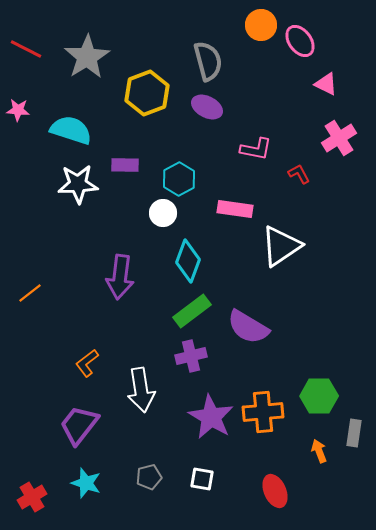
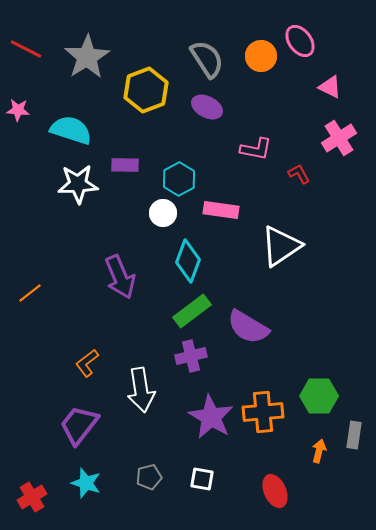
orange circle: moved 31 px down
gray semicircle: moved 1 px left, 2 px up; rotated 18 degrees counterclockwise
pink triangle: moved 4 px right, 3 px down
yellow hexagon: moved 1 px left, 3 px up
pink rectangle: moved 14 px left, 1 px down
purple arrow: rotated 30 degrees counterclockwise
gray rectangle: moved 2 px down
orange arrow: rotated 35 degrees clockwise
